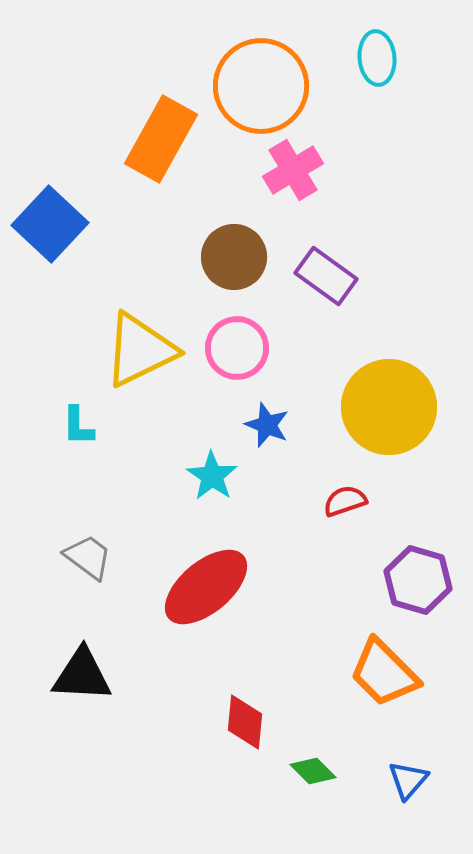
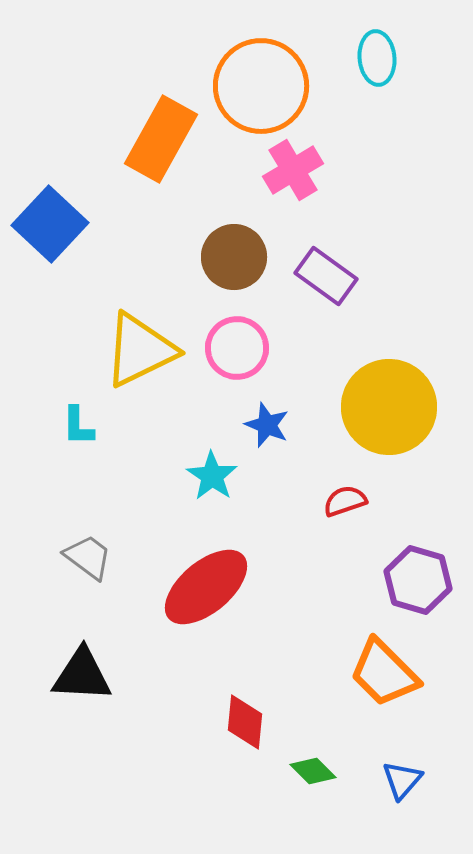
blue triangle: moved 6 px left
